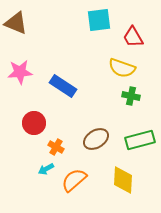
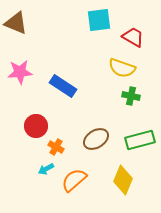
red trapezoid: rotated 150 degrees clockwise
red circle: moved 2 px right, 3 px down
yellow diamond: rotated 20 degrees clockwise
